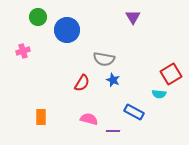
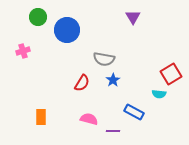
blue star: rotated 16 degrees clockwise
